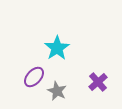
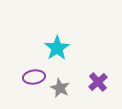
purple ellipse: rotated 40 degrees clockwise
gray star: moved 3 px right, 3 px up
